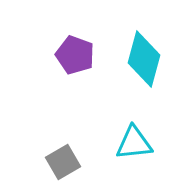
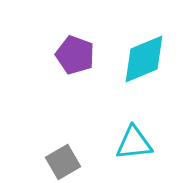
cyan diamond: rotated 52 degrees clockwise
